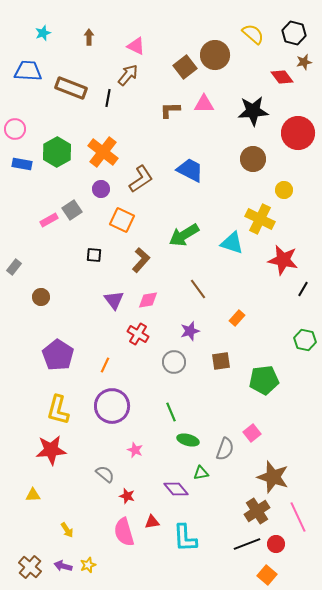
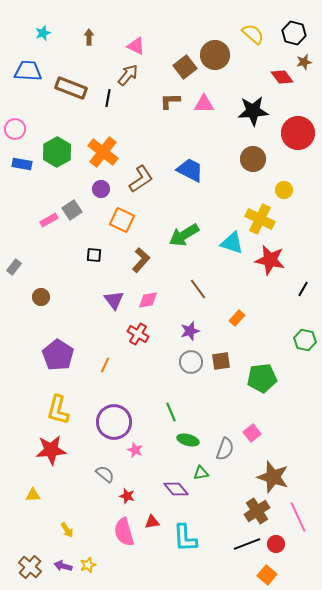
brown L-shape at (170, 110): moved 9 px up
red star at (283, 260): moved 13 px left
gray circle at (174, 362): moved 17 px right
green pentagon at (264, 380): moved 2 px left, 2 px up
purple circle at (112, 406): moved 2 px right, 16 px down
